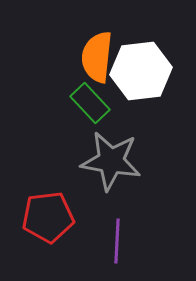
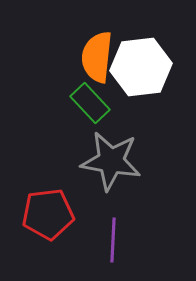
white hexagon: moved 4 px up
red pentagon: moved 3 px up
purple line: moved 4 px left, 1 px up
